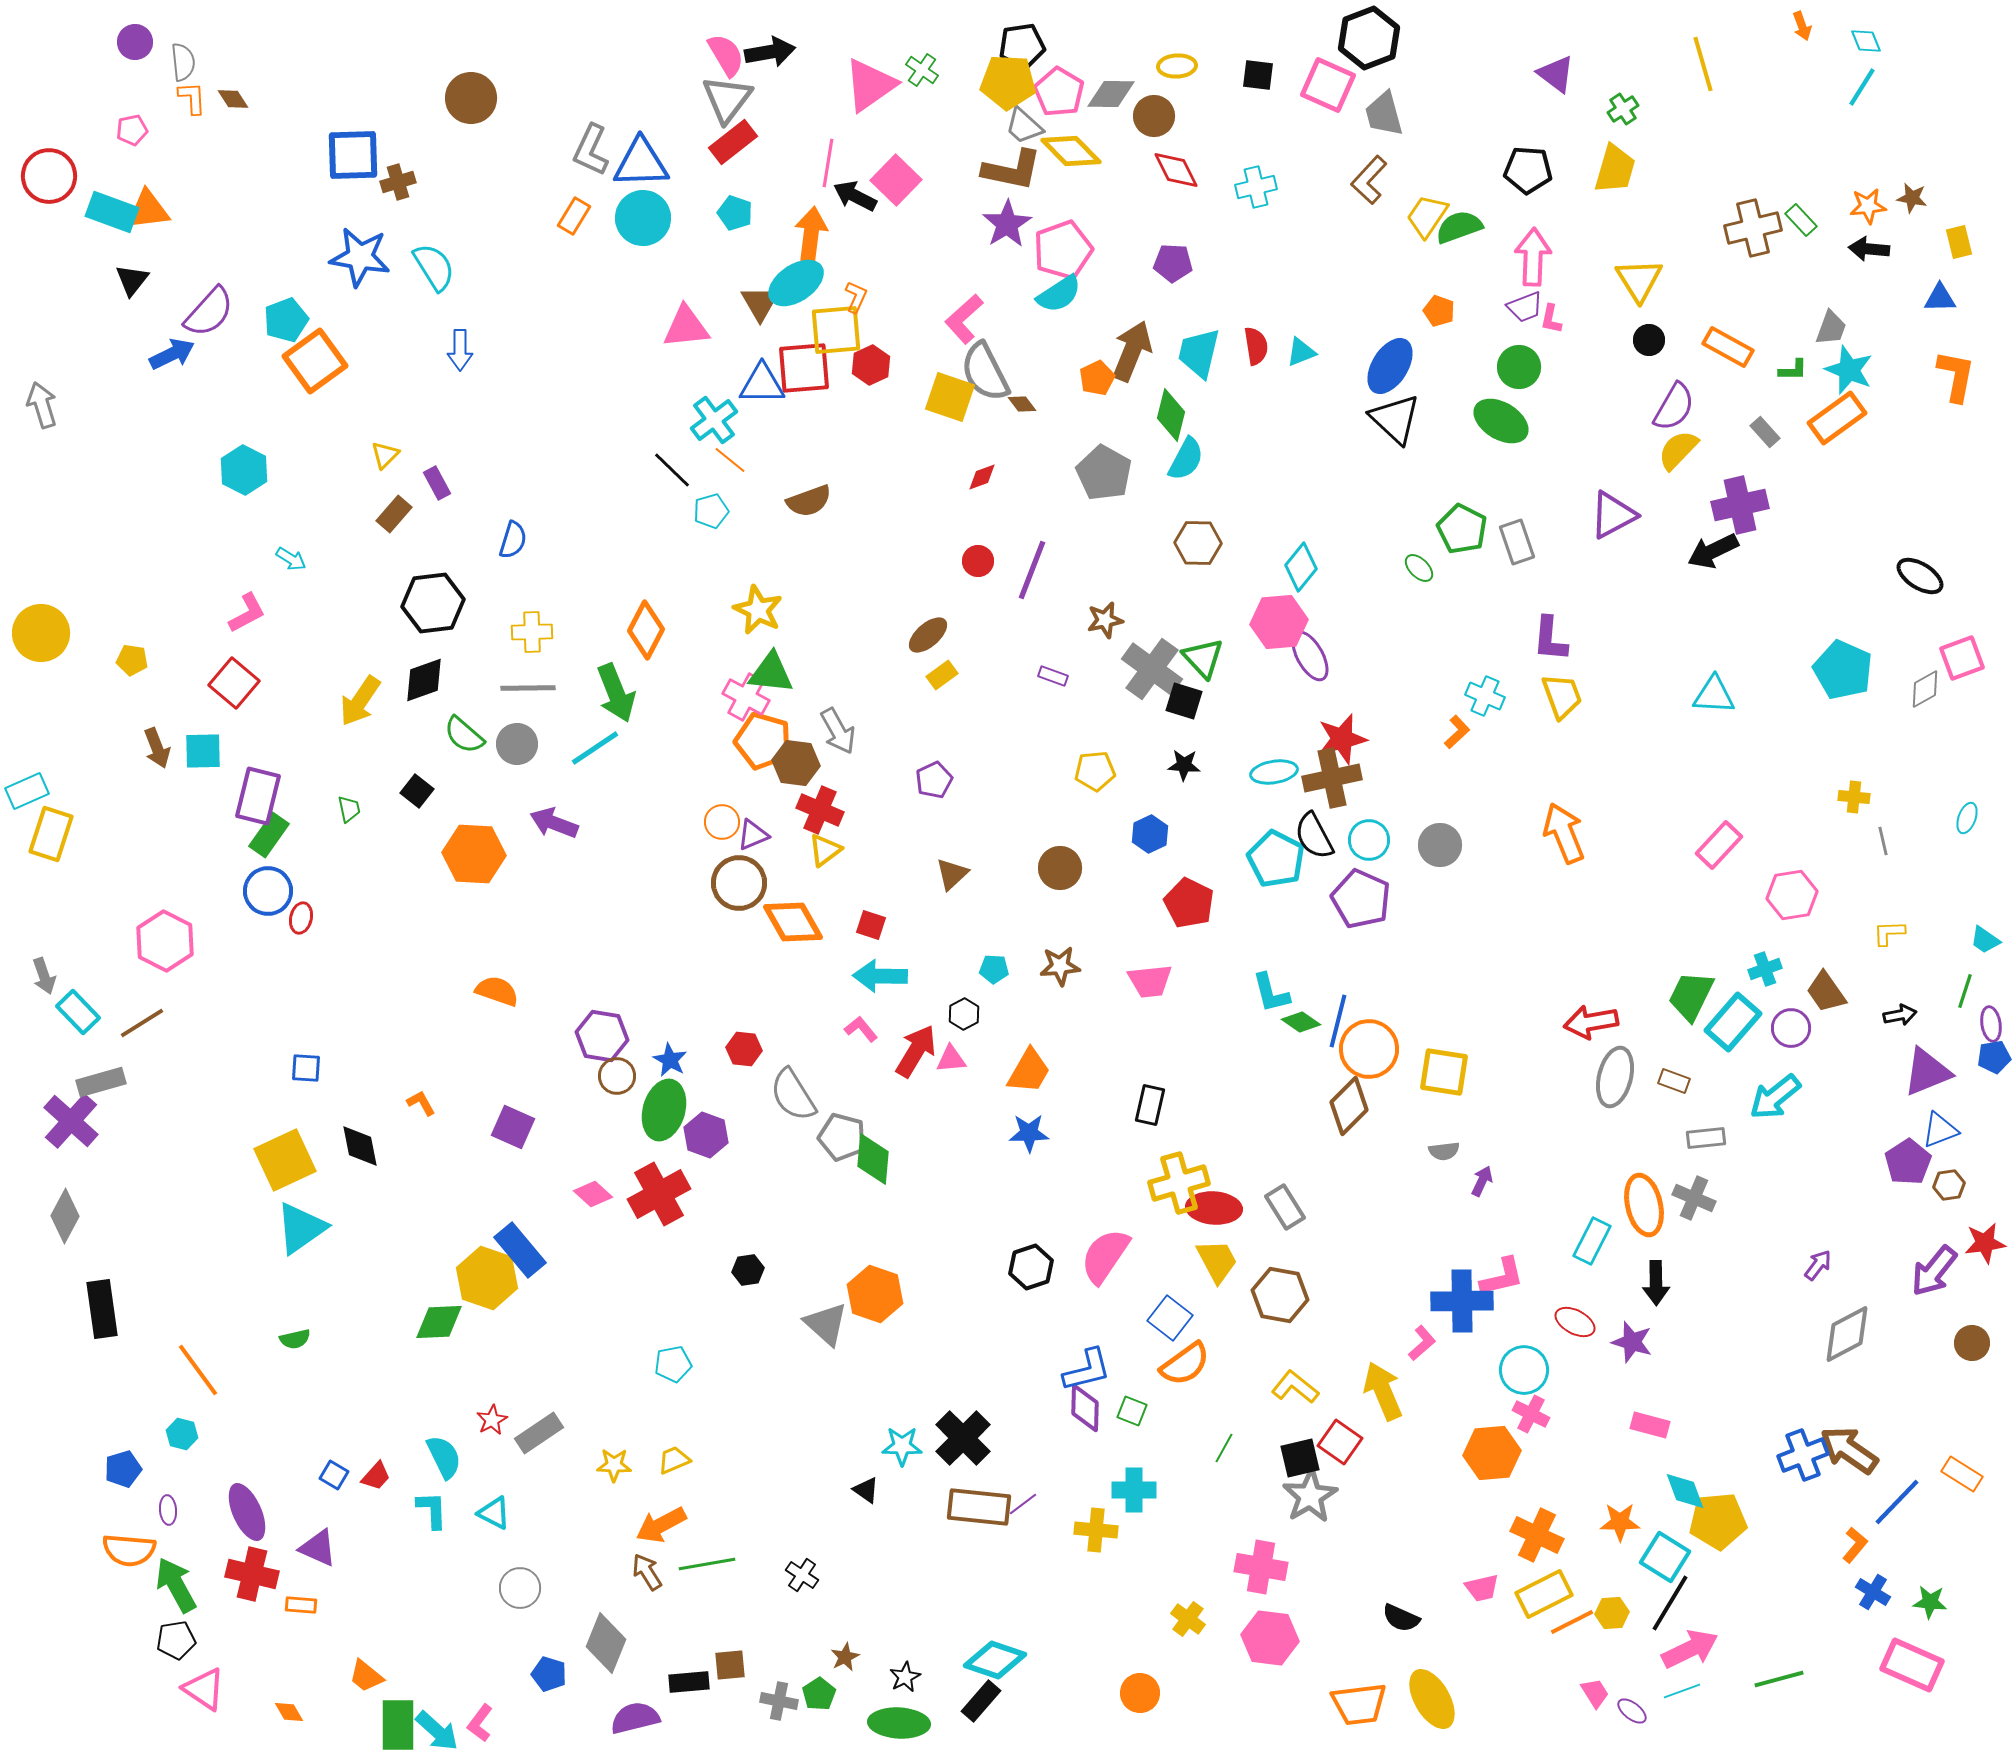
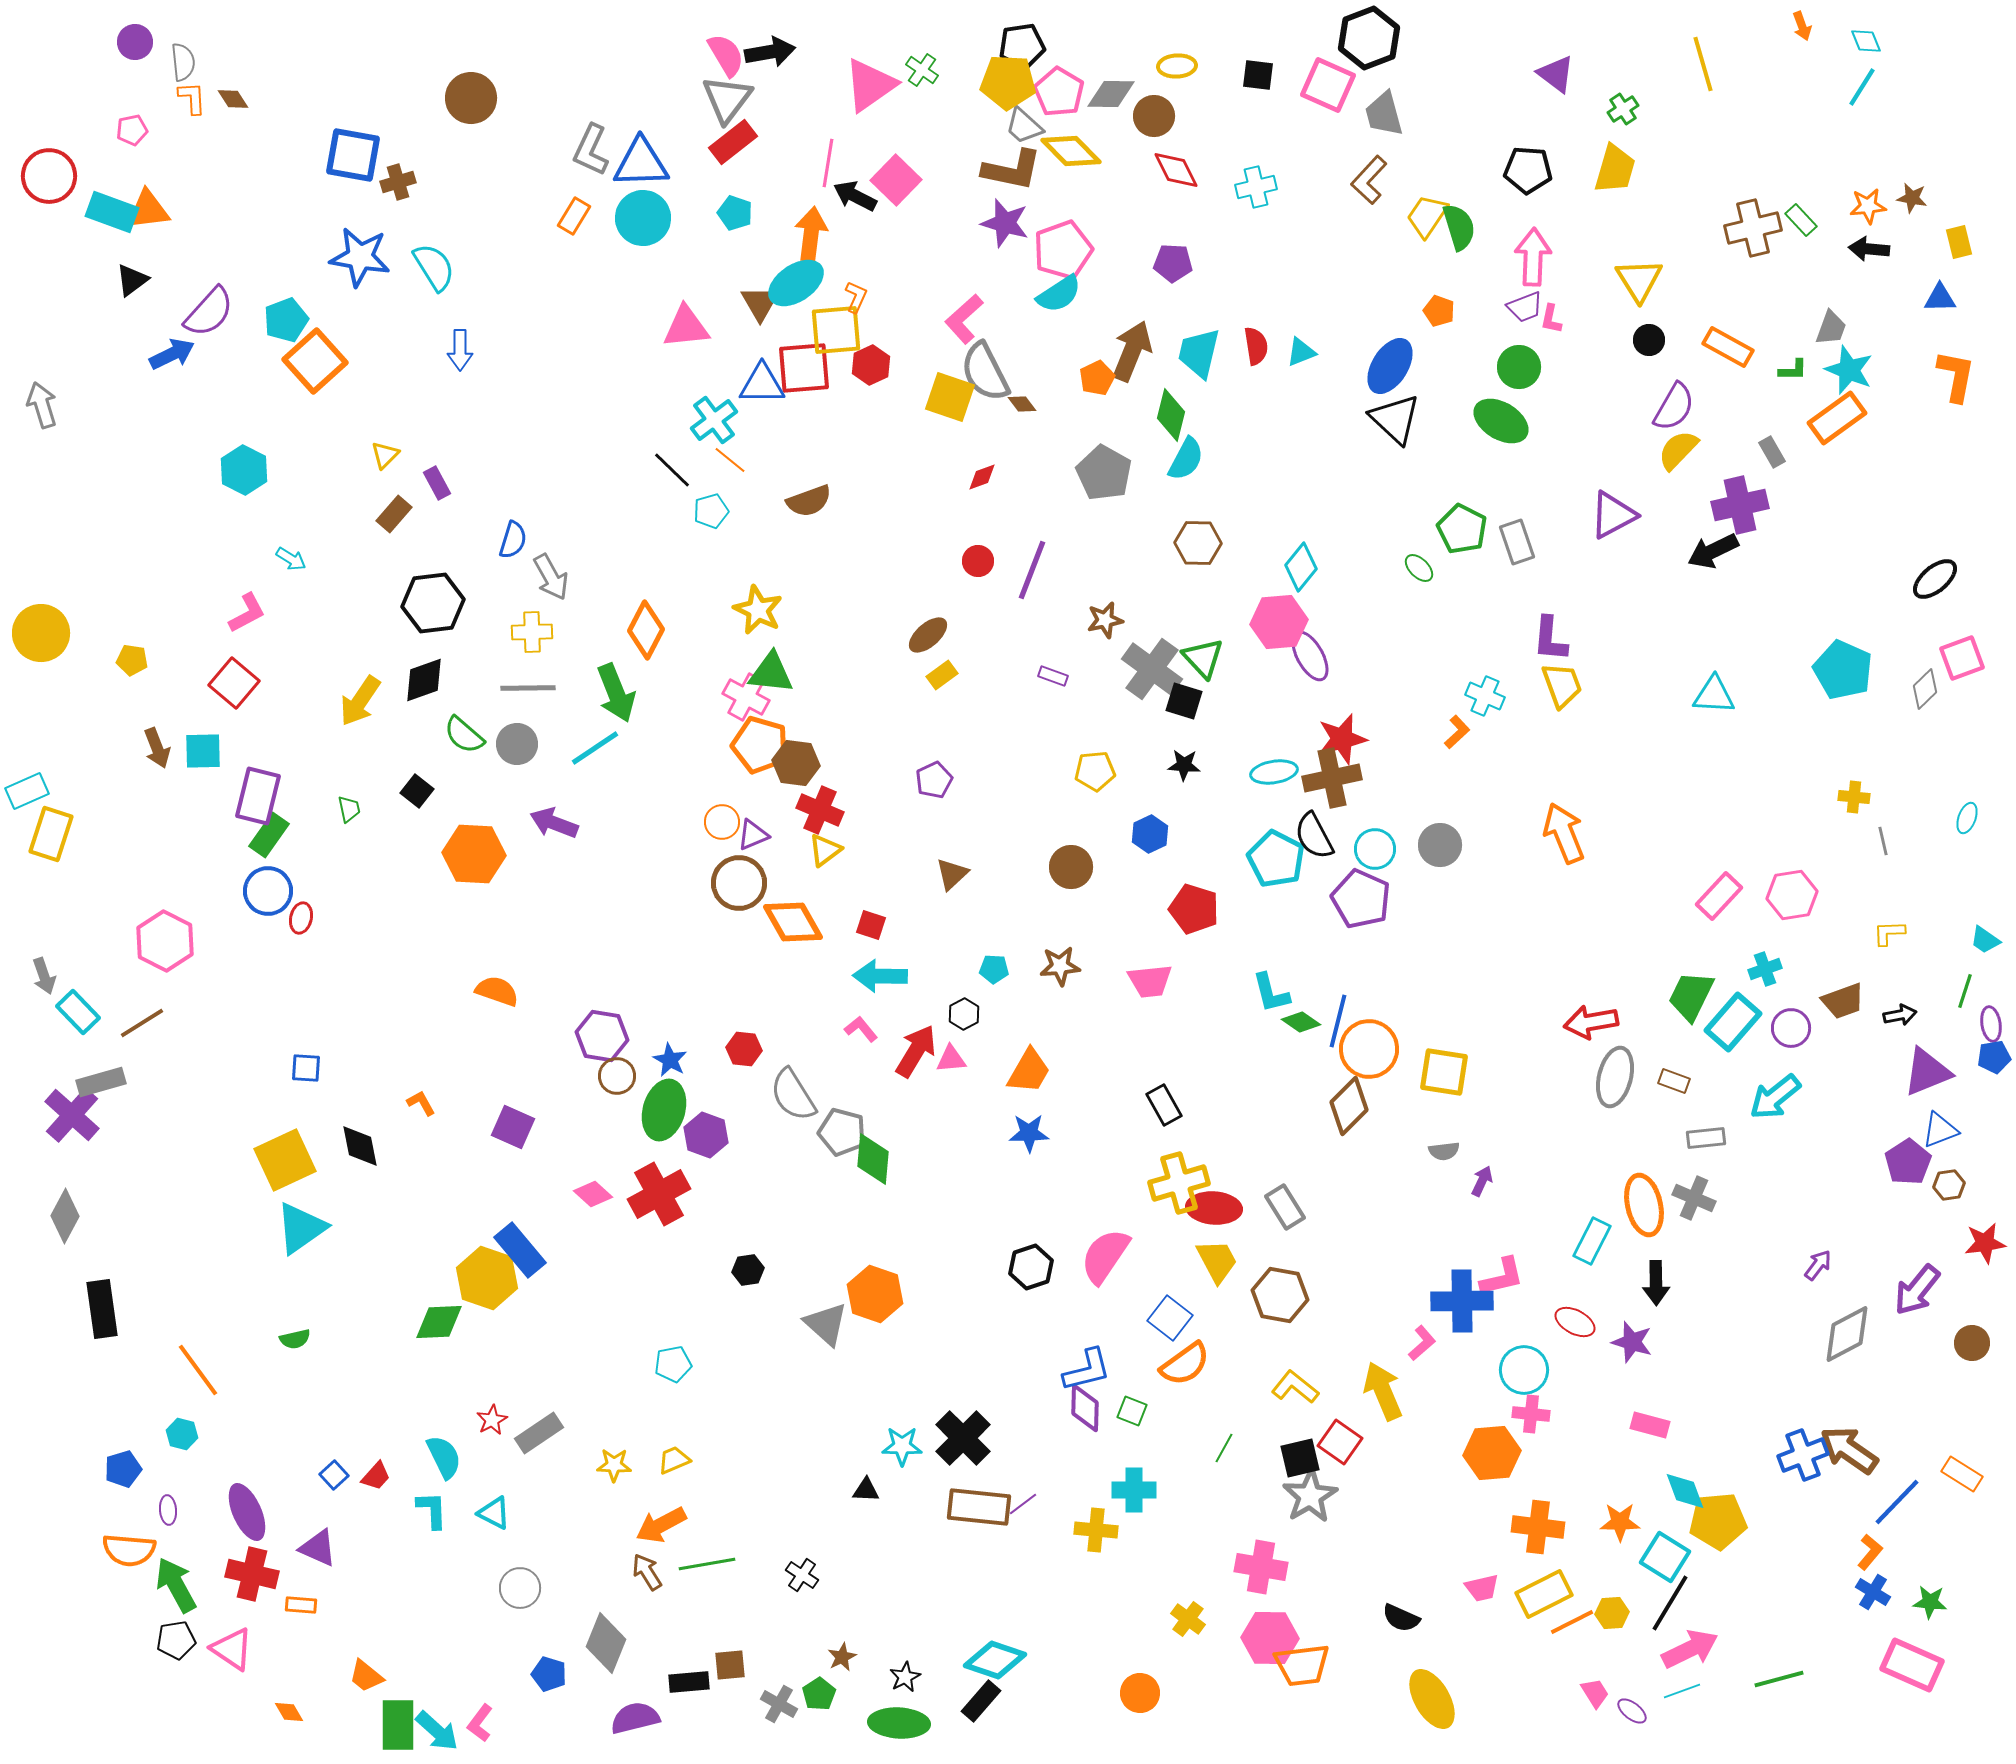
blue square at (353, 155): rotated 12 degrees clockwise
purple star at (1007, 224): moved 2 px left, 1 px up; rotated 24 degrees counterclockwise
green semicircle at (1459, 227): rotated 93 degrees clockwise
black triangle at (132, 280): rotated 15 degrees clockwise
orange square at (315, 361): rotated 6 degrees counterclockwise
gray rectangle at (1765, 432): moved 7 px right, 20 px down; rotated 12 degrees clockwise
black ellipse at (1920, 576): moved 15 px right, 3 px down; rotated 72 degrees counterclockwise
gray diamond at (1925, 689): rotated 15 degrees counterclockwise
yellow trapezoid at (1562, 696): moved 11 px up
gray arrow at (838, 731): moved 287 px left, 154 px up
orange pentagon at (763, 741): moved 3 px left, 4 px down
cyan circle at (1369, 840): moved 6 px right, 9 px down
pink rectangle at (1719, 845): moved 51 px down
brown circle at (1060, 868): moved 11 px right, 1 px up
red pentagon at (1189, 903): moved 5 px right, 6 px down; rotated 9 degrees counterclockwise
brown trapezoid at (1826, 992): moved 17 px right, 9 px down; rotated 75 degrees counterclockwise
black rectangle at (1150, 1105): moved 14 px right; rotated 42 degrees counterclockwise
purple cross at (71, 1121): moved 1 px right, 6 px up
gray pentagon at (842, 1137): moved 5 px up
purple arrow at (1934, 1271): moved 17 px left, 19 px down
pink cross at (1531, 1414): rotated 21 degrees counterclockwise
blue square at (334, 1475): rotated 16 degrees clockwise
black triangle at (866, 1490): rotated 32 degrees counterclockwise
orange cross at (1537, 1535): moved 1 px right, 8 px up; rotated 18 degrees counterclockwise
orange L-shape at (1855, 1545): moved 15 px right, 7 px down
pink hexagon at (1270, 1638): rotated 6 degrees counterclockwise
brown star at (845, 1657): moved 3 px left
pink triangle at (204, 1689): moved 28 px right, 40 px up
gray cross at (779, 1701): moved 3 px down; rotated 18 degrees clockwise
orange trapezoid at (1359, 1704): moved 57 px left, 39 px up
